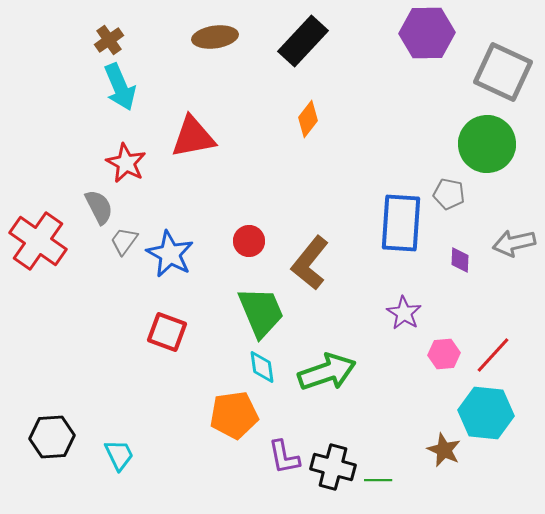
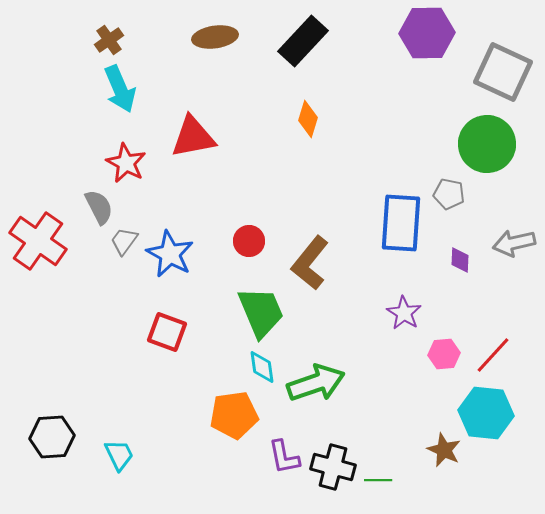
cyan arrow: moved 2 px down
orange diamond: rotated 21 degrees counterclockwise
green arrow: moved 11 px left, 11 px down
